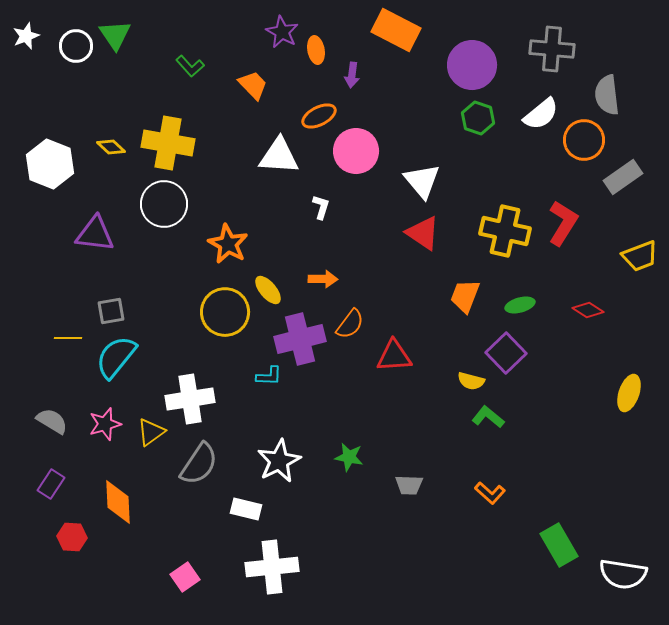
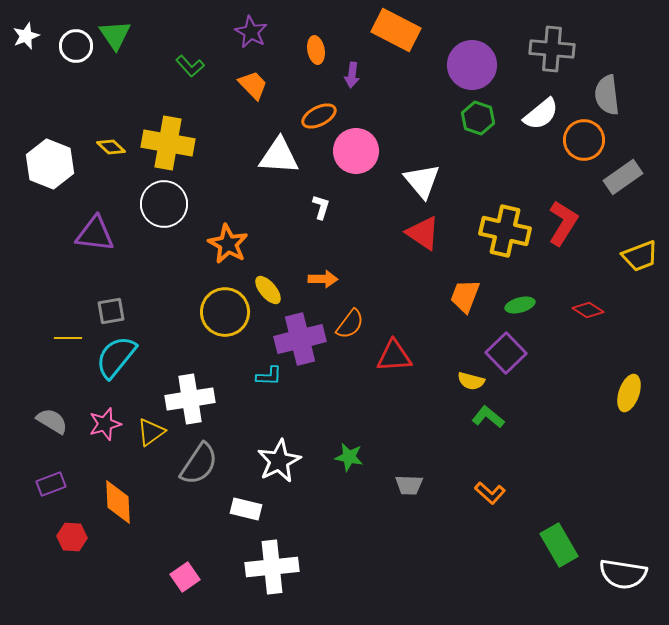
purple star at (282, 32): moved 31 px left
purple rectangle at (51, 484): rotated 36 degrees clockwise
